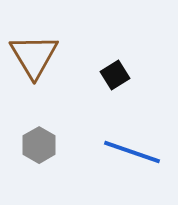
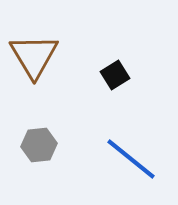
gray hexagon: rotated 24 degrees clockwise
blue line: moved 1 px left, 7 px down; rotated 20 degrees clockwise
